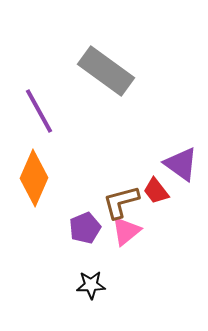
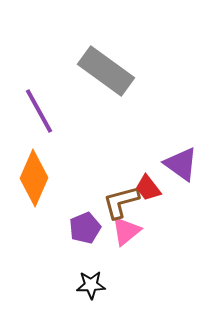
red trapezoid: moved 8 px left, 3 px up
